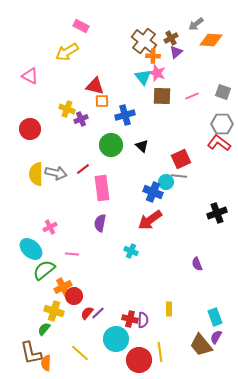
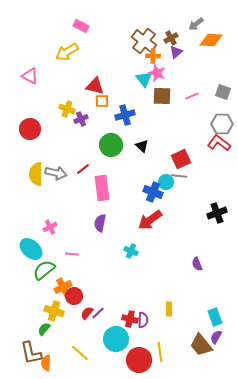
cyan triangle at (143, 77): moved 1 px right, 2 px down
